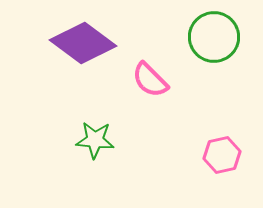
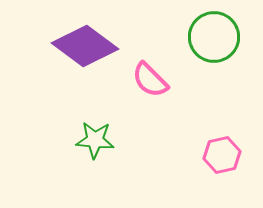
purple diamond: moved 2 px right, 3 px down
